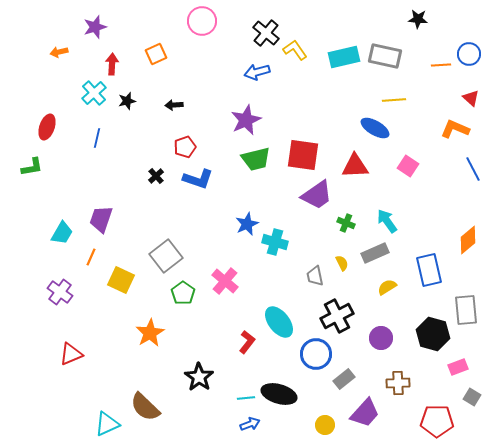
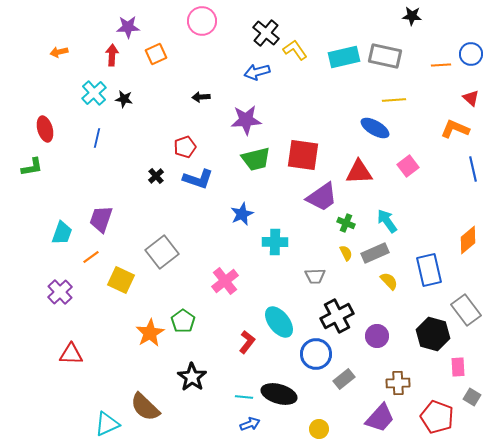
black star at (418, 19): moved 6 px left, 3 px up
purple star at (95, 27): moved 33 px right; rotated 15 degrees clockwise
blue circle at (469, 54): moved 2 px right
red arrow at (112, 64): moved 9 px up
black star at (127, 101): moved 3 px left, 2 px up; rotated 24 degrees clockwise
black arrow at (174, 105): moved 27 px right, 8 px up
purple star at (246, 120): rotated 20 degrees clockwise
red ellipse at (47, 127): moved 2 px left, 2 px down; rotated 35 degrees counterclockwise
red triangle at (355, 166): moved 4 px right, 6 px down
pink square at (408, 166): rotated 20 degrees clockwise
blue line at (473, 169): rotated 15 degrees clockwise
purple trapezoid at (317, 195): moved 5 px right, 2 px down
blue star at (247, 224): moved 5 px left, 10 px up
cyan trapezoid at (62, 233): rotated 10 degrees counterclockwise
cyan cross at (275, 242): rotated 15 degrees counterclockwise
gray square at (166, 256): moved 4 px left, 4 px up
orange line at (91, 257): rotated 30 degrees clockwise
yellow semicircle at (342, 263): moved 4 px right, 10 px up
gray trapezoid at (315, 276): rotated 80 degrees counterclockwise
pink cross at (225, 281): rotated 12 degrees clockwise
yellow semicircle at (387, 287): moved 2 px right, 6 px up; rotated 78 degrees clockwise
purple cross at (60, 292): rotated 10 degrees clockwise
green pentagon at (183, 293): moved 28 px down
gray rectangle at (466, 310): rotated 32 degrees counterclockwise
purple circle at (381, 338): moved 4 px left, 2 px up
red triangle at (71, 354): rotated 25 degrees clockwise
pink rectangle at (458, 367): rotated 72 degrees counterclockwise
black star at (199, 377): moved 7 px left
cyan line at (246, 398): moved 2 px left, 1 px up; rotated 12 degrees clockwise
purple trapezoid at (365, 413): moved 15 px right, 5 px down
red pentagon at (437, 421): moved 4 px up; rotated 20 degrees clockwise
yellow circle at (325, 425): moved 6 px left, 4 px down
